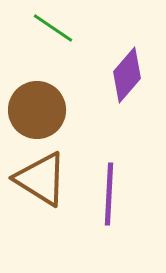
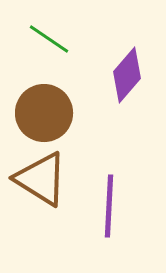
green line: moved 4 px left, 11 px down
brown circle: moved 7 px right, 3 px down
purple line: moved 12 px down
